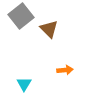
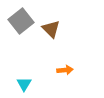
gray square: moved 5 px down
brown triangle: moved 2 px right
